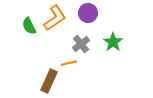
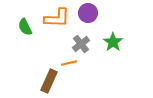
orange L-shape: moved 2 px right; rotated 36 degrees clockwise
green semicircle: moved 4 px left, 1 px down
